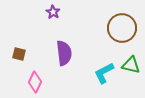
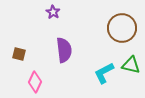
purple semicircle: moved 3 px up
